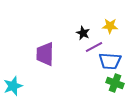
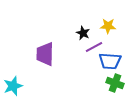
yellow star: moved 2 px left
